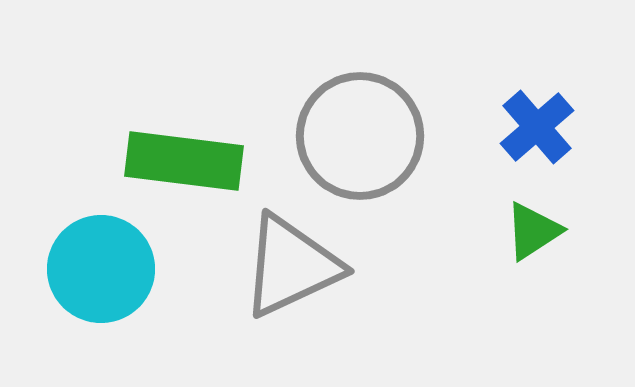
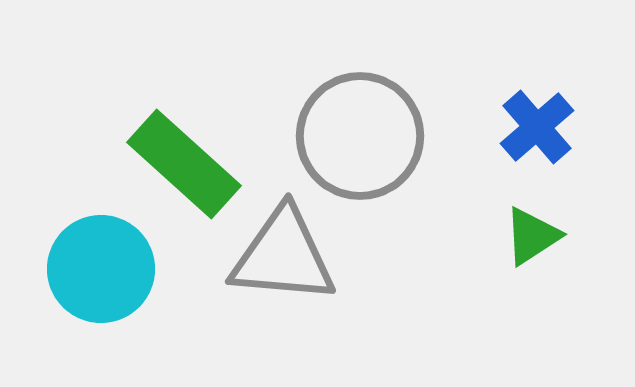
green rectangle: moved 3 px down; rotated 35 degrees clockwise
green triangle: moved 1 px left, 5 px down
gray triangle: moved 8 px left, 10 px up; rotated 30 degrees clockwise
